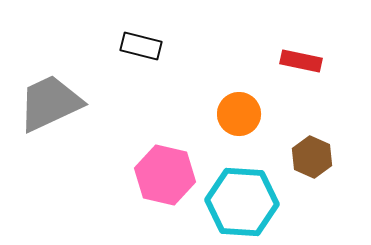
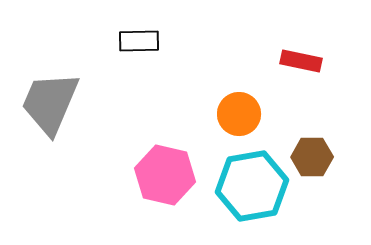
black rectangle: moved 2 px left, 5 px up; rotated 15 degrees counterclockwise
gray trapezoid: rotated 42 degrees counterclockwise
brown hexagon: rotated 24 degrees counterclockwise
cyan hexagon: moved 10 px right, 16 px up; rotated 14 degrees counterclockwise
